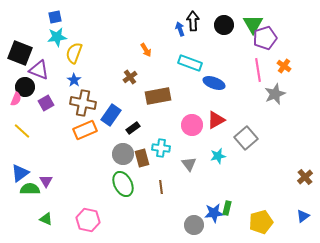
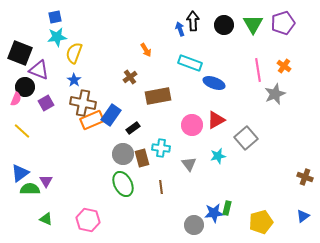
purple pentagon at (265, 38): moved 18 px right, 15 px up
orange rectangle at (85, 130): moved 7 px right, 10 px up
brown cross at (305, 177): rotated 28 degrees counterclockwise
